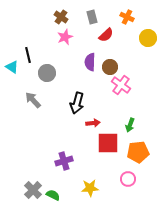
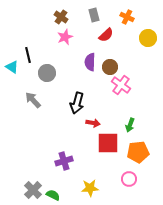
gray rectangle: moved 2 px right, 2 px up
red arrow: rotated 16 degrees clockwise
pink circle: moved 1 px right
